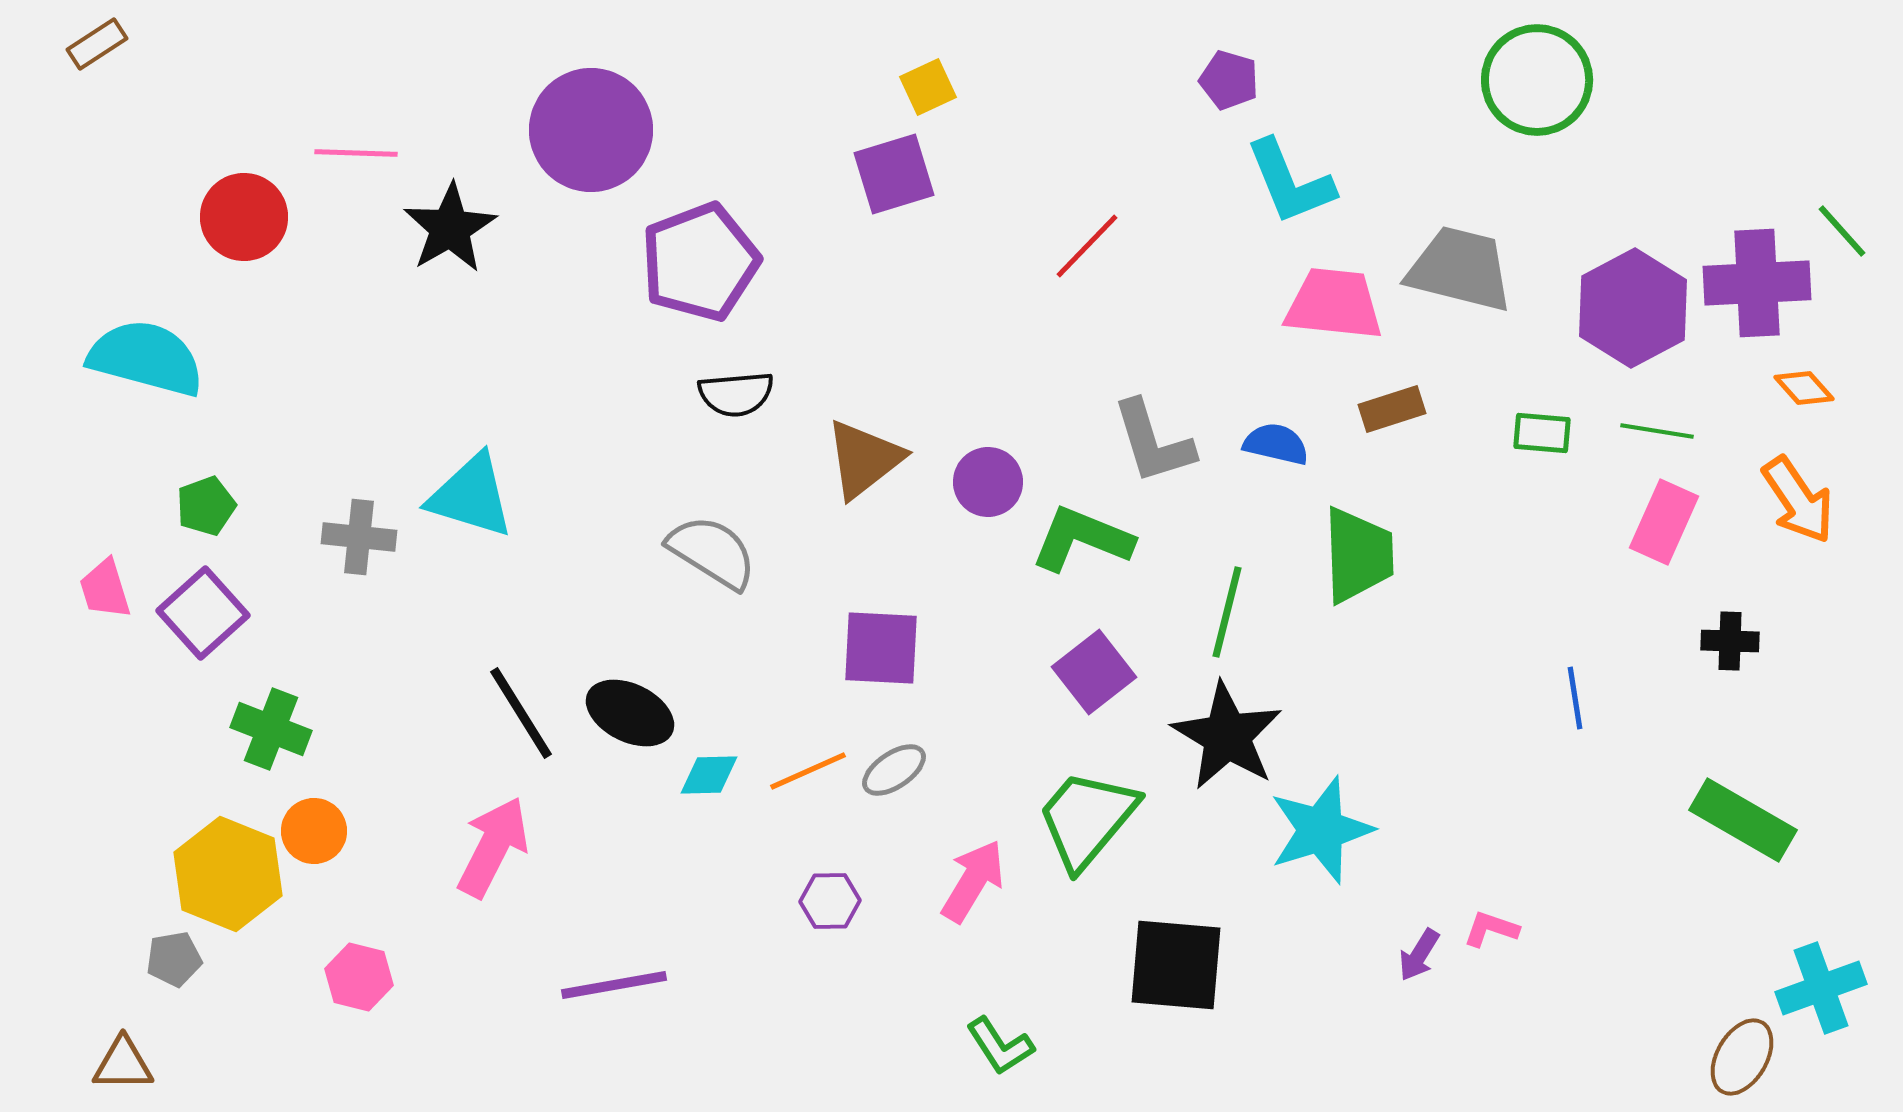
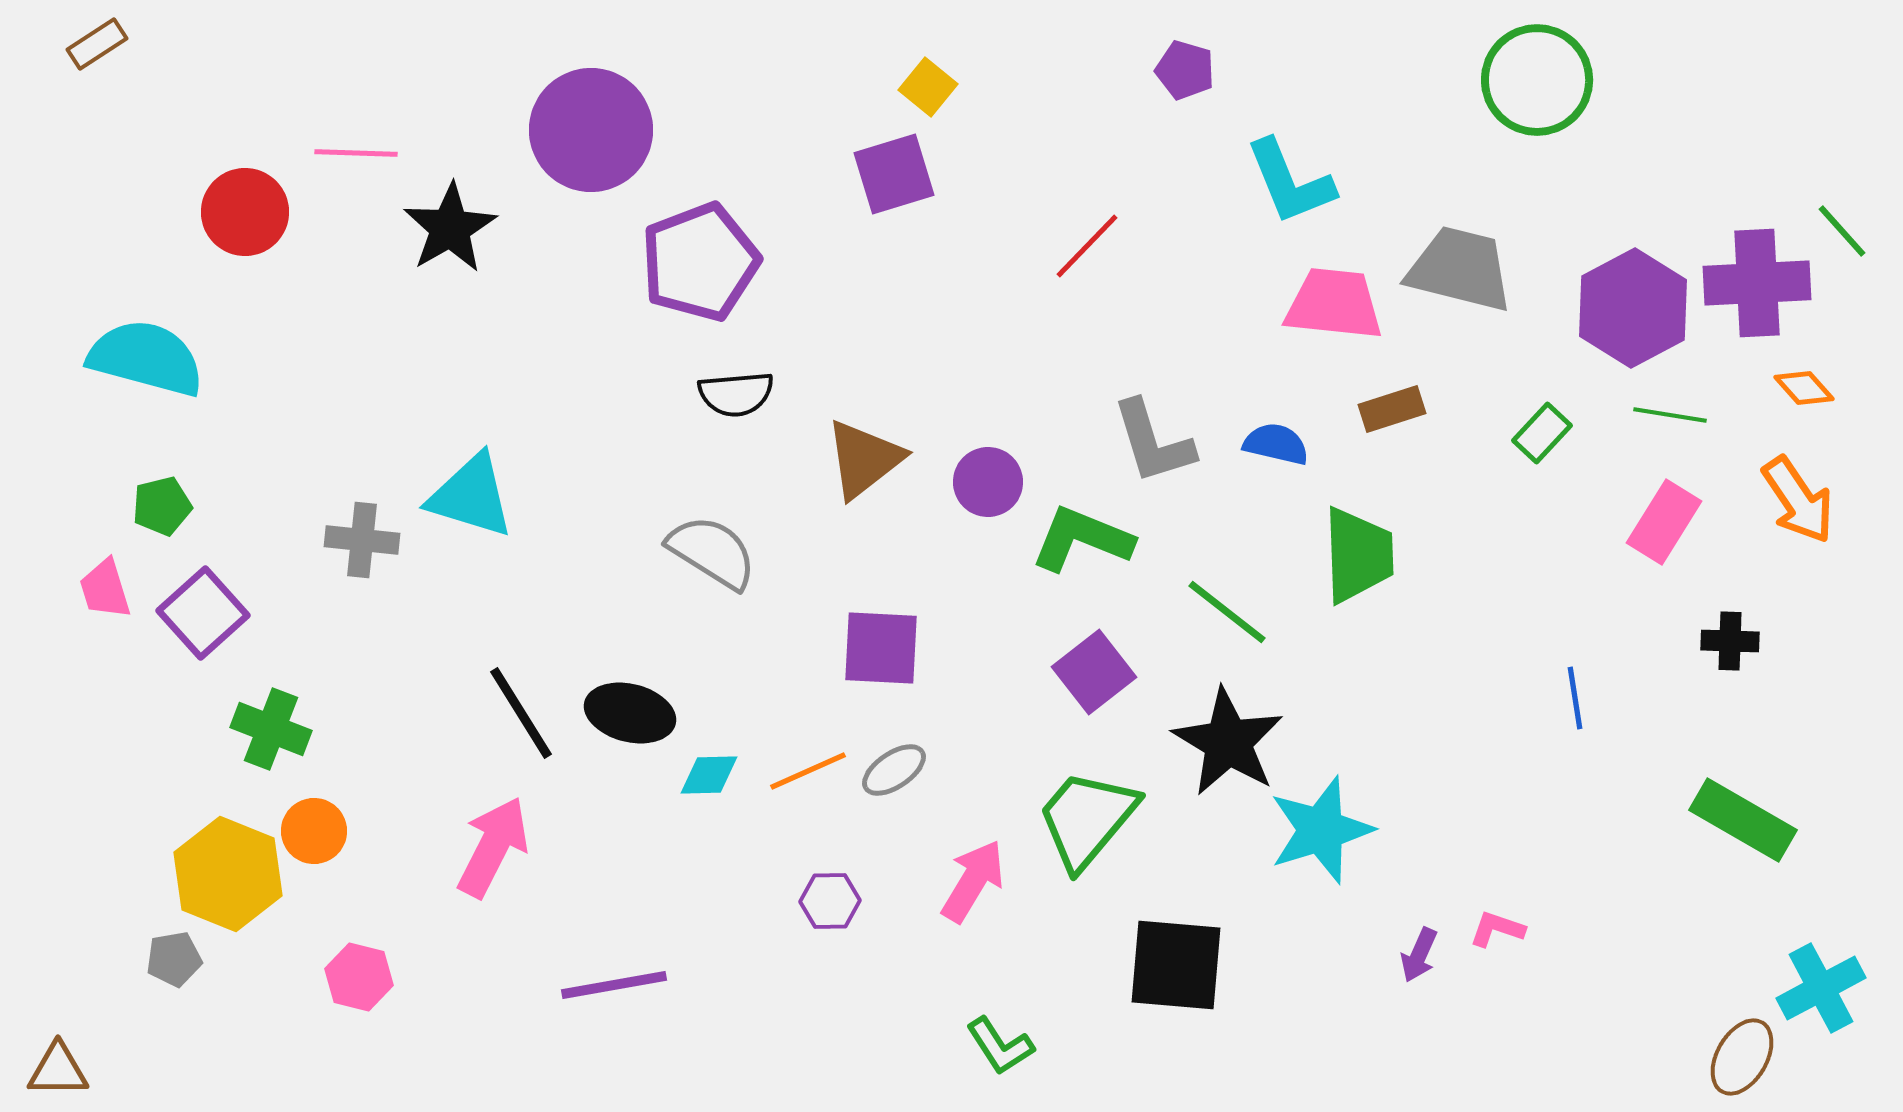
purple pentagon at (1229, 80): moved 44 px left, 10 px up
yellow square at (928, 87): rotated 26 degrees counterclockwise
red circle at (244, 217): moved 1 px right, 5 px up
green line at (1657, 431): moved 13 px right, 16 px up
green rectangle at (1542, 433): rotated 52 degrees counterclockwise
green pentagon at (206, 506): moved 44 px left; rotated 6 degrees clockwise
pink rectangle at (1664, 522): rotated 8 degrees clockwise
gray cross at (359, 537): moved 3 px right, 3 px down
green line at (1227, 612): rotated 66 degrees counterclockwise
black ellipse at (630, 713): rotated 12 degrees counterclockwise
black star at (1227, 736): moved 1 px right, 6 px down
pink L-shape at (1491, 929): moved 6 px right
purple arrow at (1419, 955): rotated 8 degrees counterclockwise
cyan cross at (1821, 988): rotated 8 degrees counterclockwise
brown triangle at (123, 1064): moved 65 px left, 6 px down
